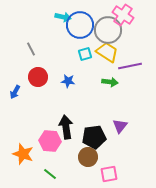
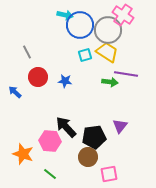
cyan arrow: moved 2 px right, 2 px up
gray line: moved 4 px left, 3 px down
cyan square: moved 1 px down
purple line: moved 4 px left, 8 px down; rotated 20 degrees clockwise
blue star: moved 3 px left
blue arrow: rotated 104 degrees clockwise
black arrow: rotated 35 degrees counterclockwise
